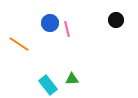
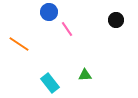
blue circle: moved 1 px left, 11 px up
pink line: rotated 21 degrees counterclockwise
green triangle: moved 13 px right, 4 px up
cyan rectangle: moved 2 px right, 2 px up
